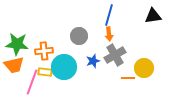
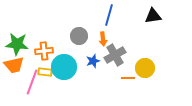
orange arrow: moved 6 px left, 5 px down
yellow circle: moved 1 px right
